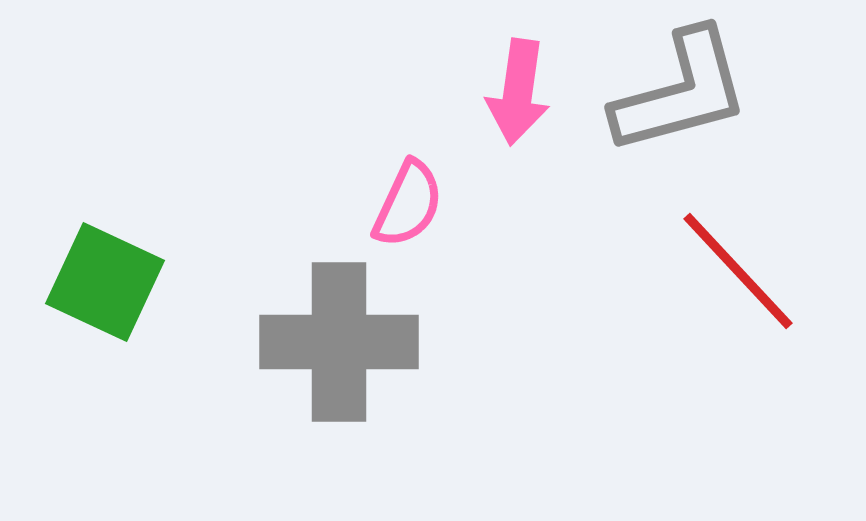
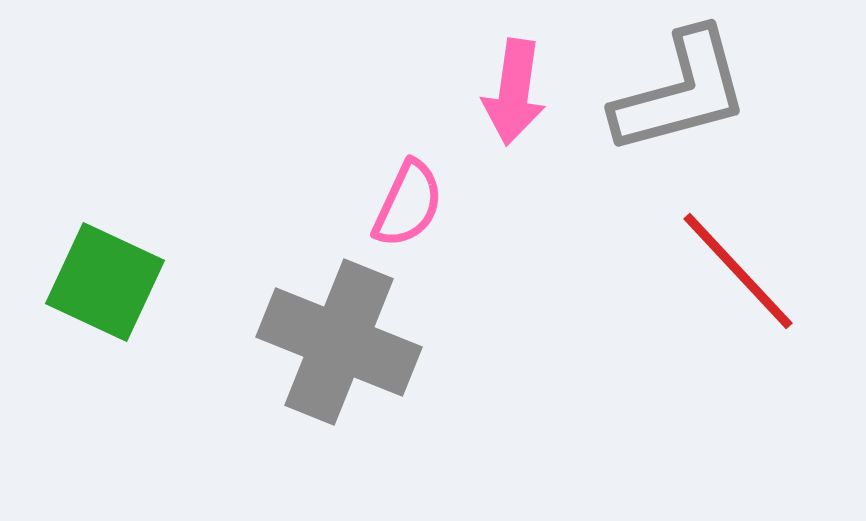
pink arrow: moved 4 px left
gray cross: rotated 22 degrees clockwise
